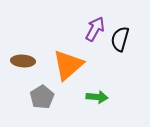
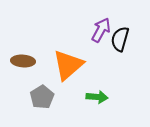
purple arrow: moved 6 px right, 1 px down
